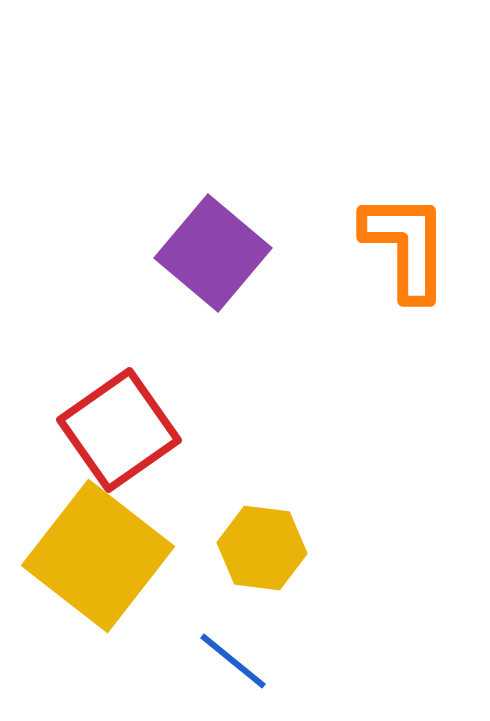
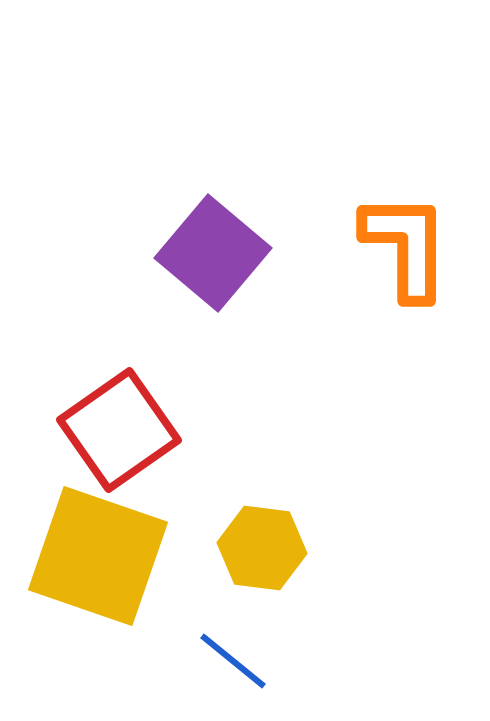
yellow square: rotated 19 degrees counterclockwise
